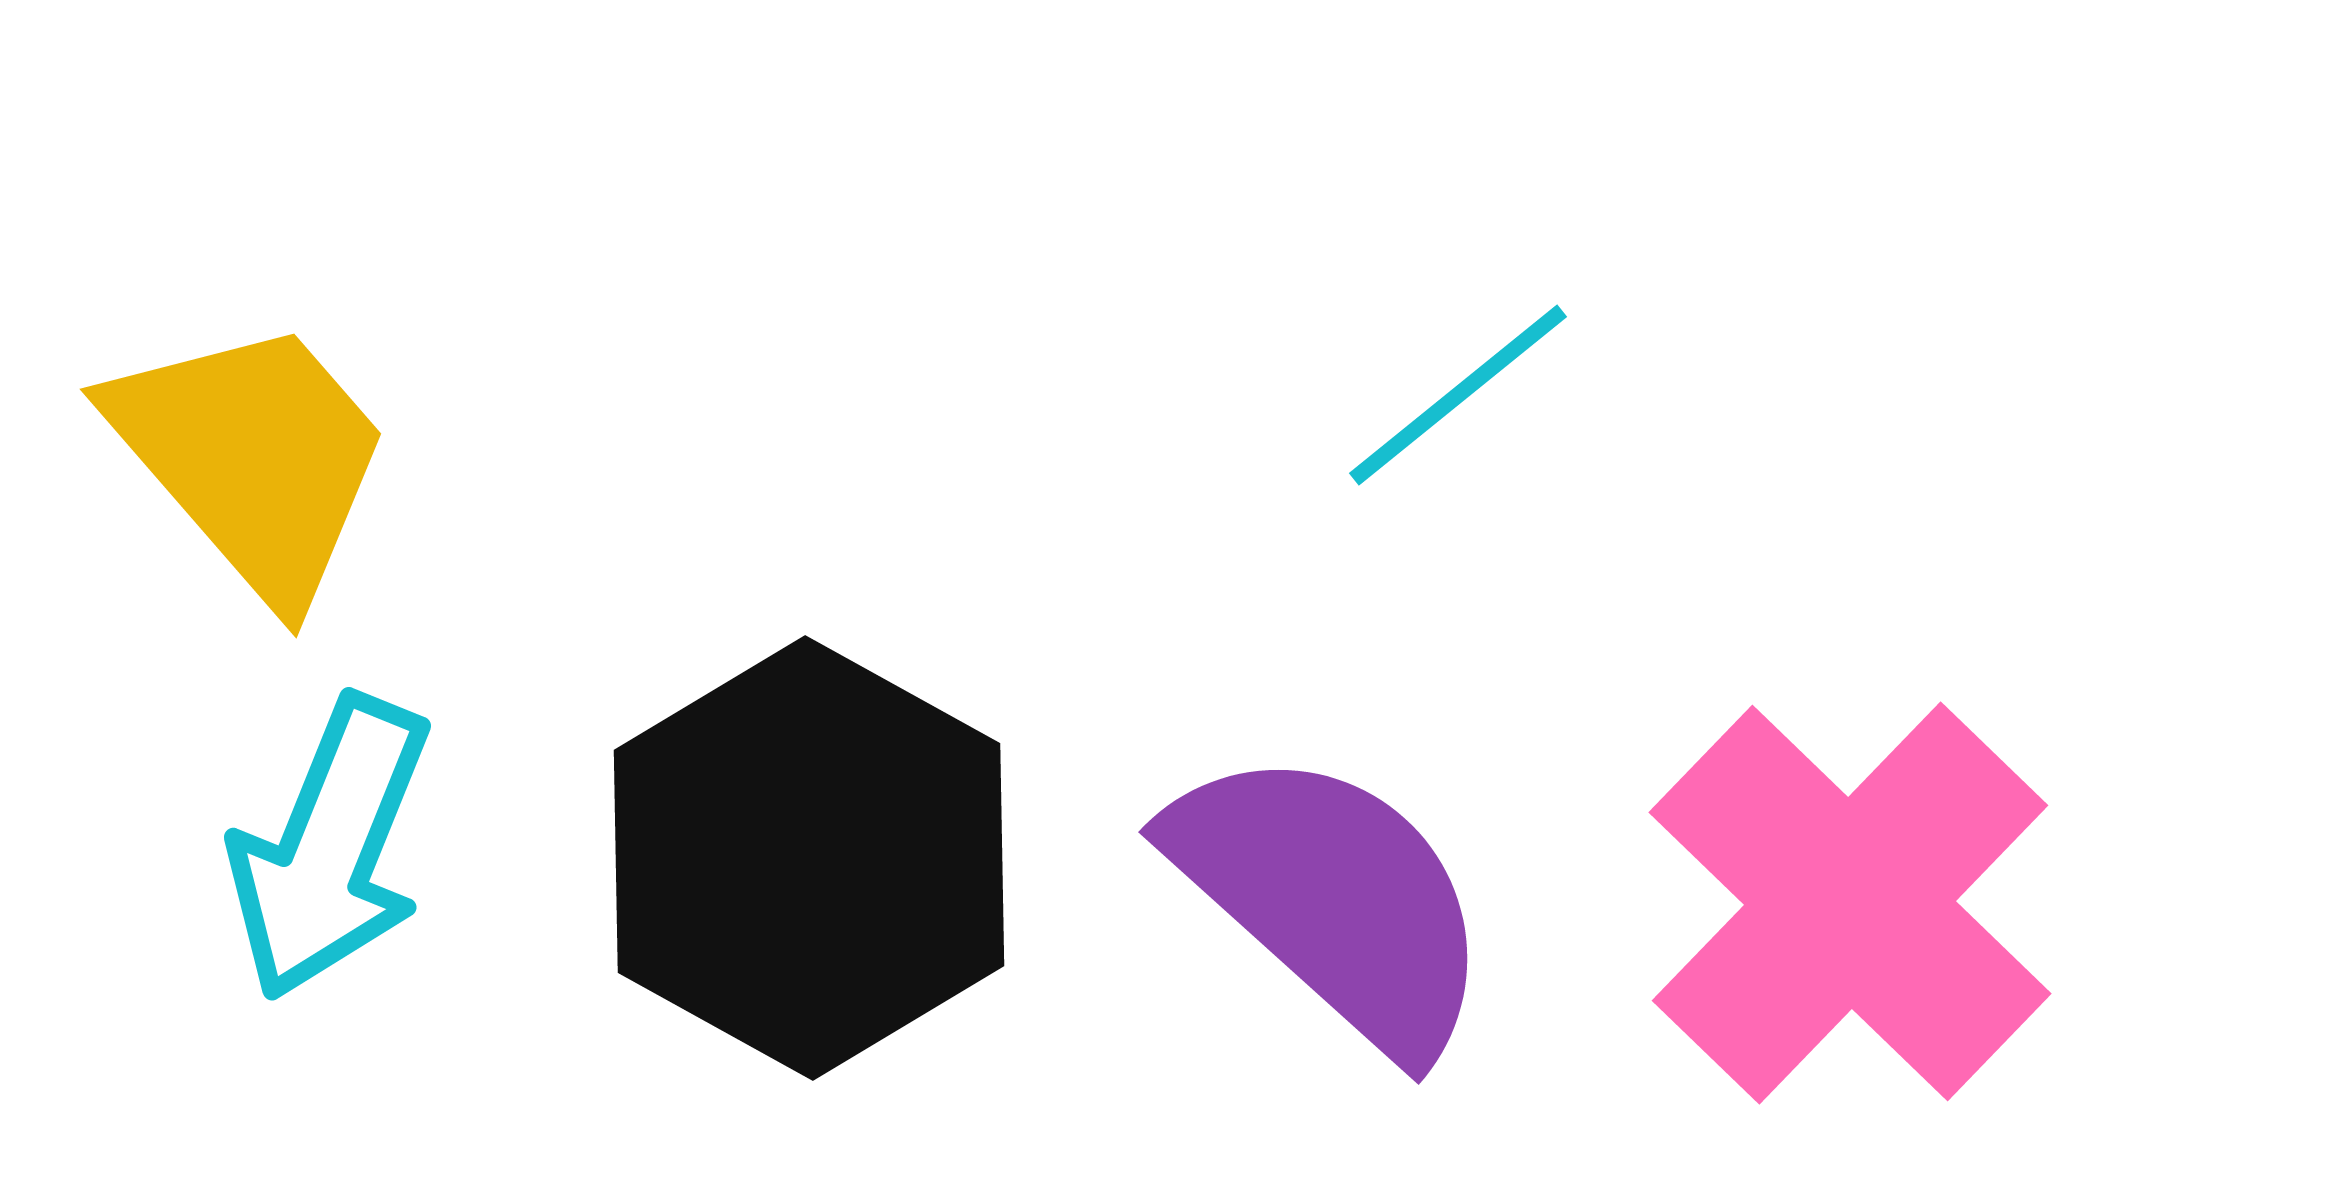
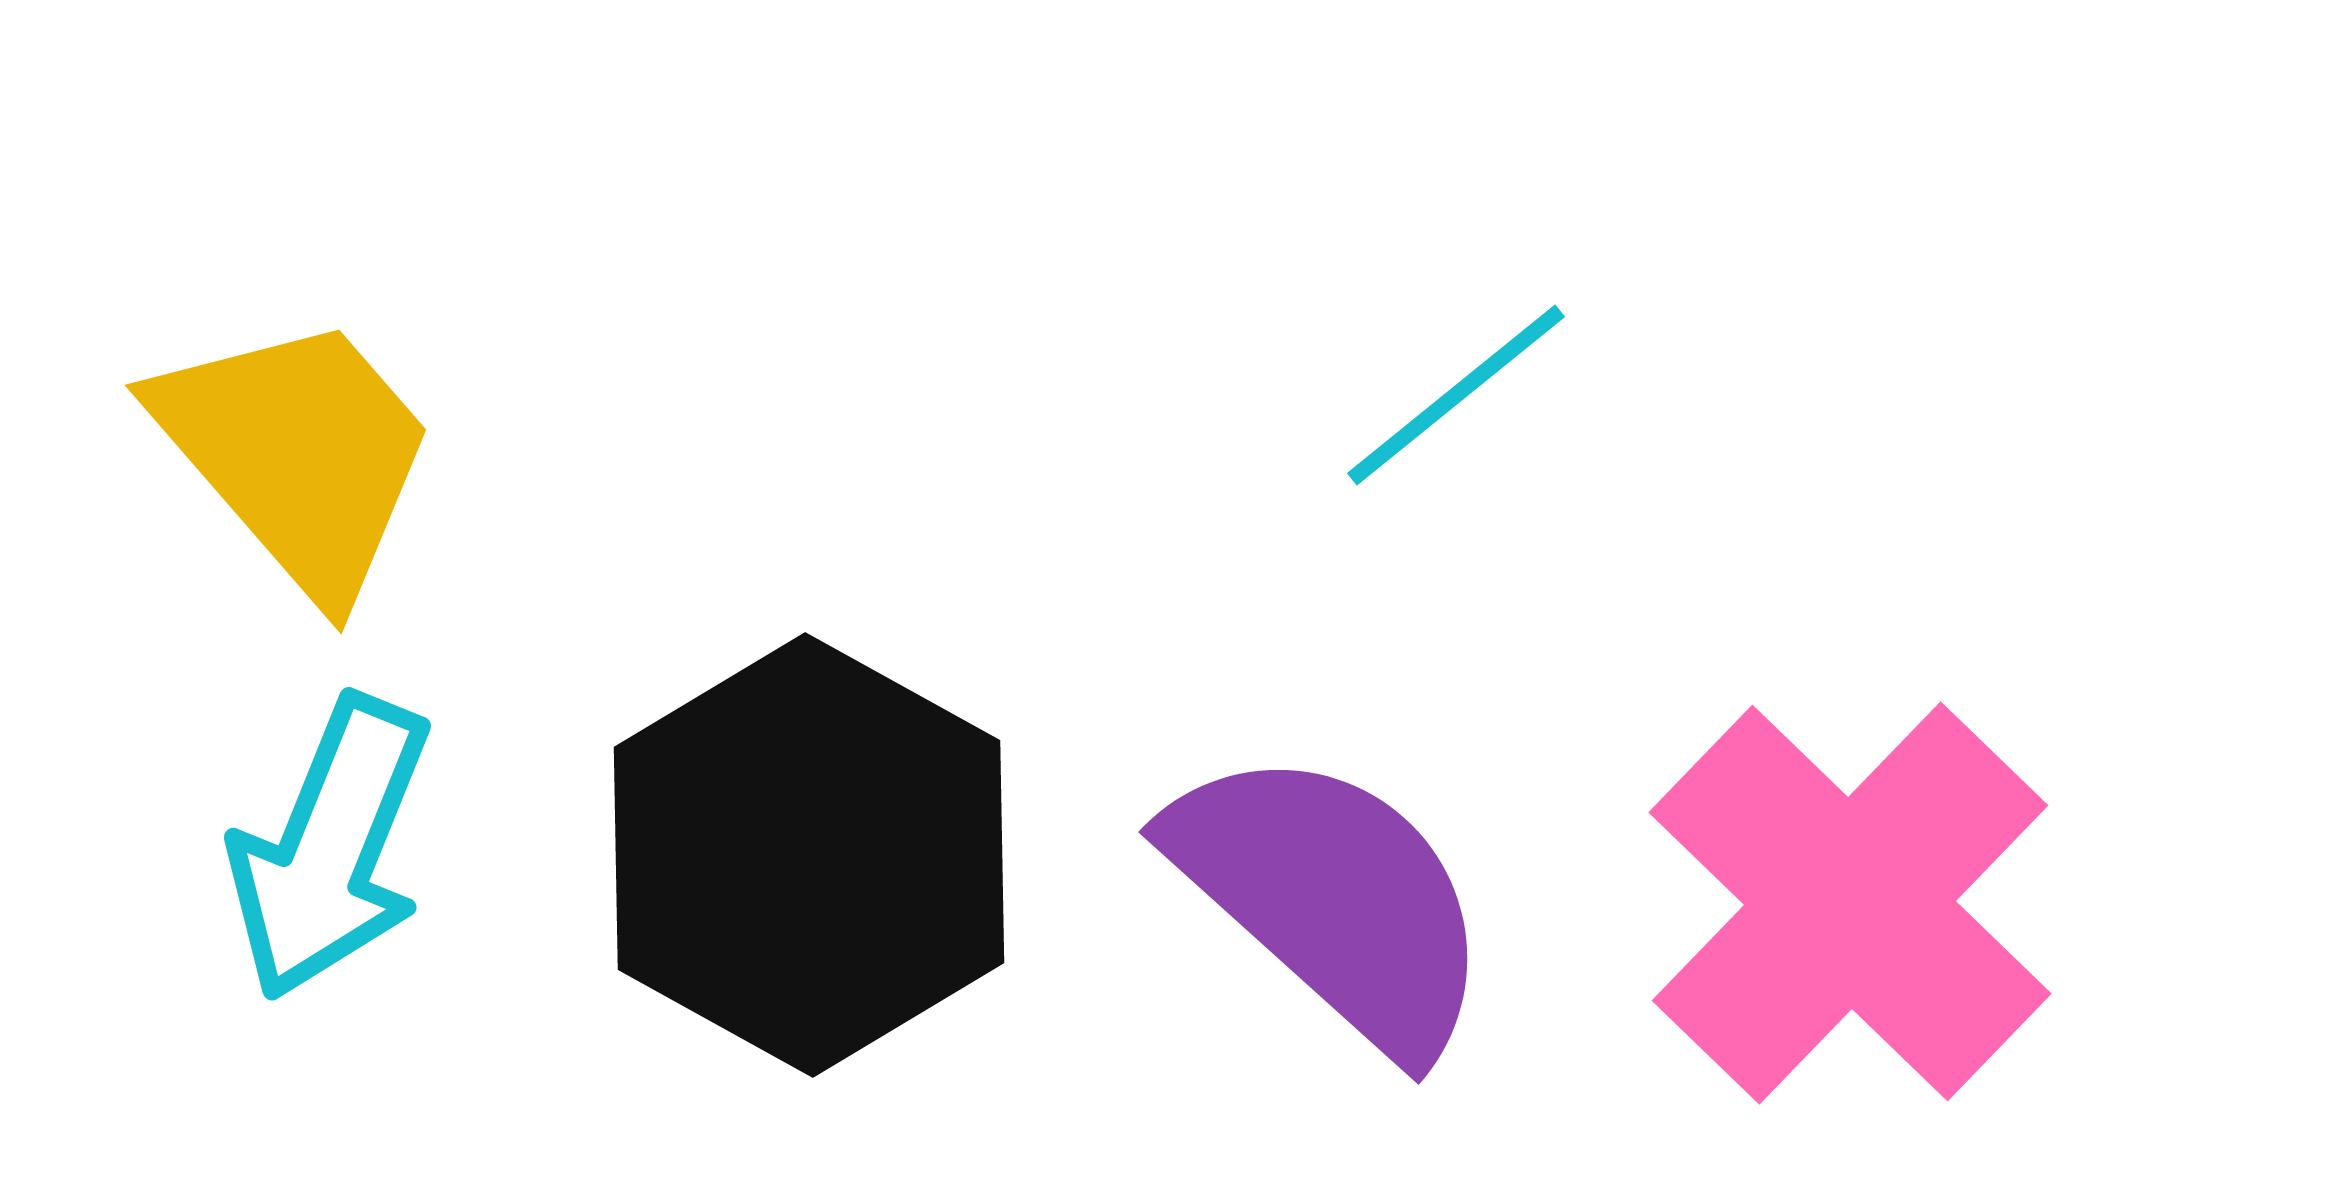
cyan line: moved 2 px left
yellow trapezoid: moved 45 px right, 4 px up
black hexagon: moved 3 px up
